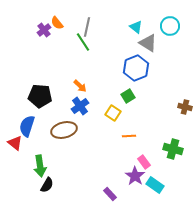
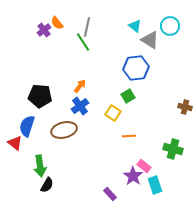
cyan triangle: moved 1 px left, 1 px up
gray triangle: moved 2 px right, 3 px up
blue hexagon: rotated 15 degrees clockwise
orange arrow: rotated 96 degrees counterclockwise
pink rectangle: moved 4 px down; rotated 16 degrees counterclockwise
purple star: moved 2 px left
cyan rectangle: rotated 36 degrees clockwise
